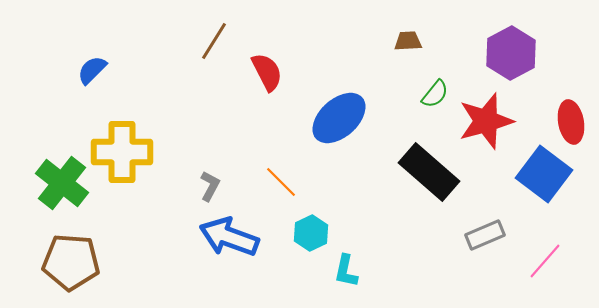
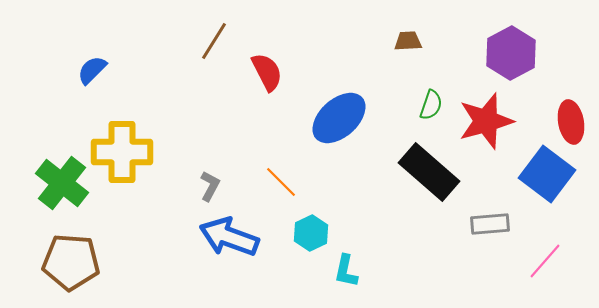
green semicircle: moved 4 px left, 11 px down; rotated 20 degrees counterclockwise
blue square: moved 3 px right
gray rectangle: moved 5 px right, 11 px up; rotated 18 degrees clockwise
